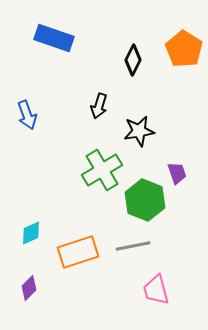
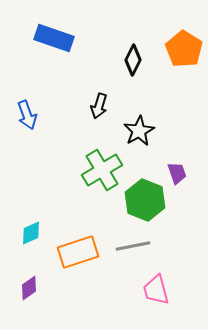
black star: rotated 20 degrees counterclockwise
purple diamond: rotated 10 degrees clockwise
